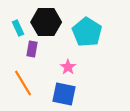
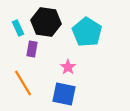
black hexagon: rotated 8 degrees clockwise
